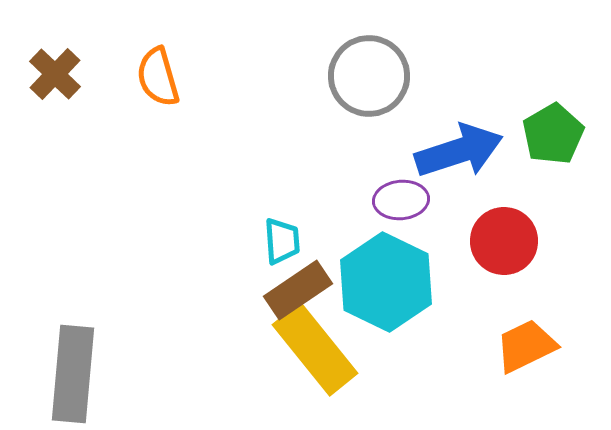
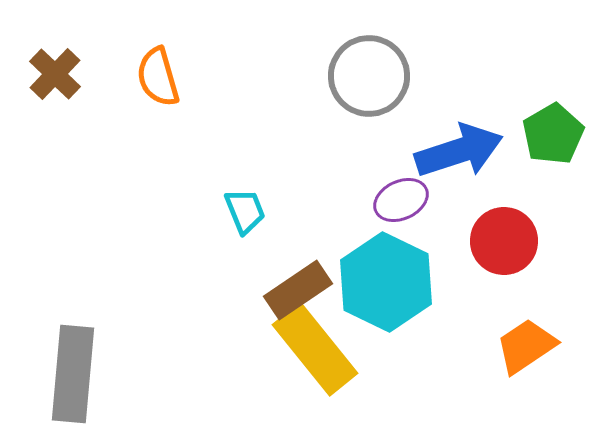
purple ellipse: rotated 20 degrees counterclockwise
cyan trapezoid: moved 37 px left, 30 px up; rotated 18 degrees counterclockwise
orange trapezoid: rotated 8 degrees counterclockwise
